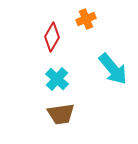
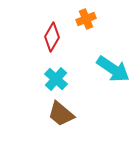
cyan arrow: rotated 16 degrees counterclockwise
cyan cross: moved 1 px left
brown trapezoid: rotated 48 degrees clockwise
